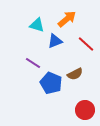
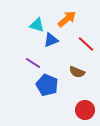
blue triangle: moved 4 px left, 1 px up
brown semicircle: moved 2 px right, 2 px up; rotated 49 degrees clockwise
blue pentagon: moved 4 px left, 2 px down
